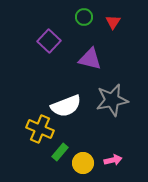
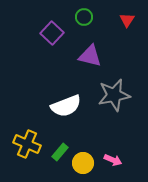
red triangle: moved 14 px right, 2 px up
purple square: moved 3 px right, 8 px up
purple triangle: moved 3 px up
gray star: moved 2 px right, 5 px up
yellow cross: moved 13 px left, 15 px down
pink arrow: rotated 36 degrees clockwise
